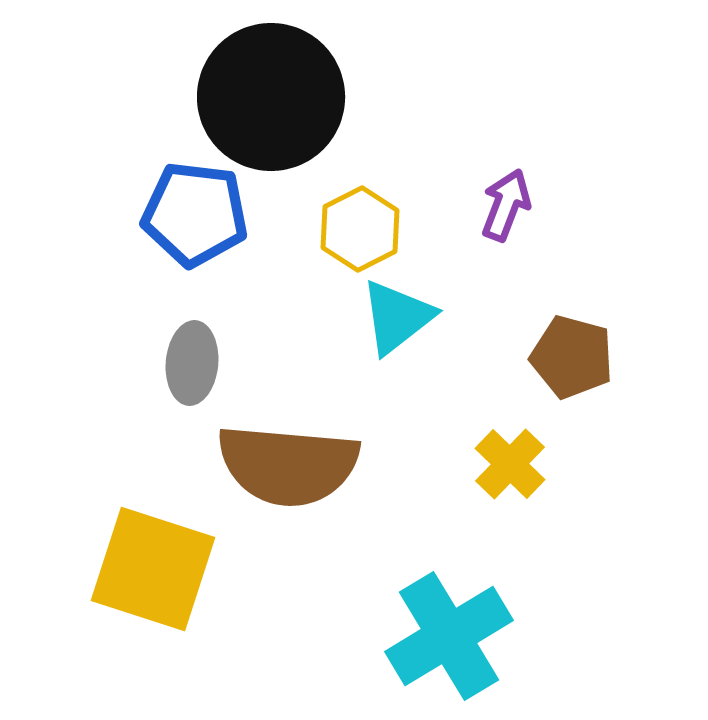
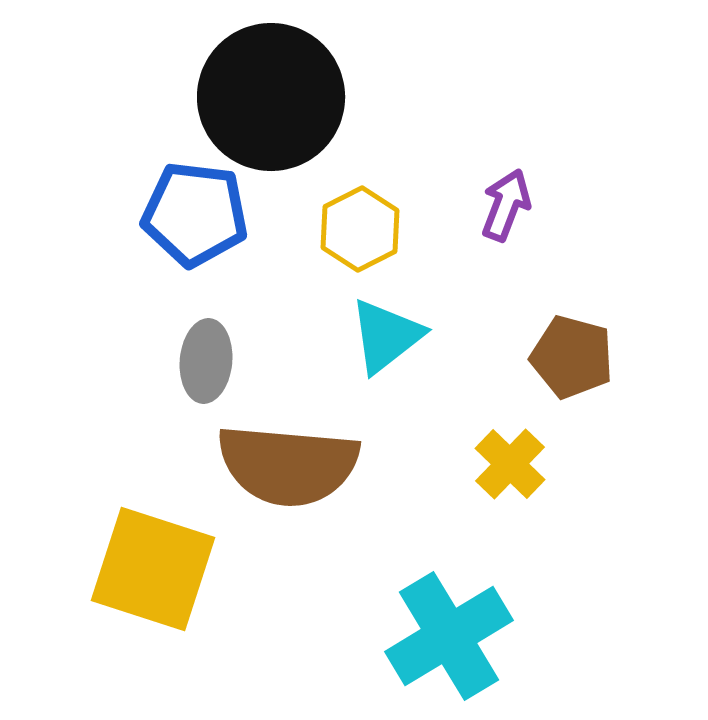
cyan triangle: moved 11 px left, 19 px down
gray ellipse: moved 14 px right, 2 px up
